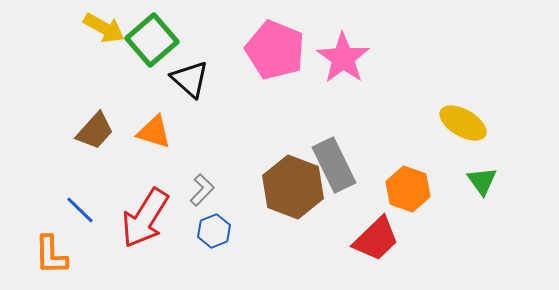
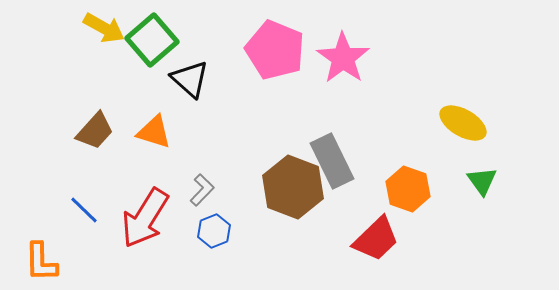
gray rectangle: moved 2 px left, 4 px up
blue line: moved 4 px right
orange L-shape: moved 10 px left, 7 px down
